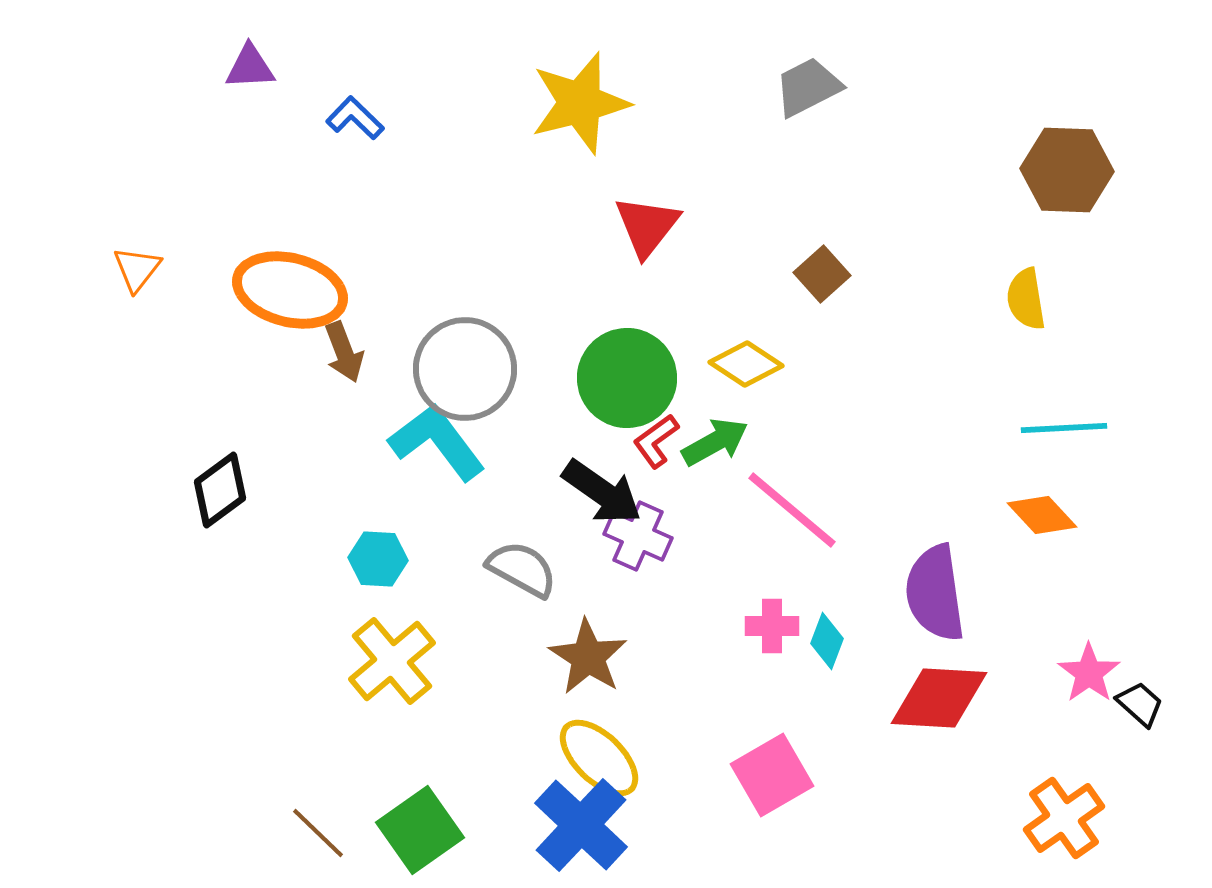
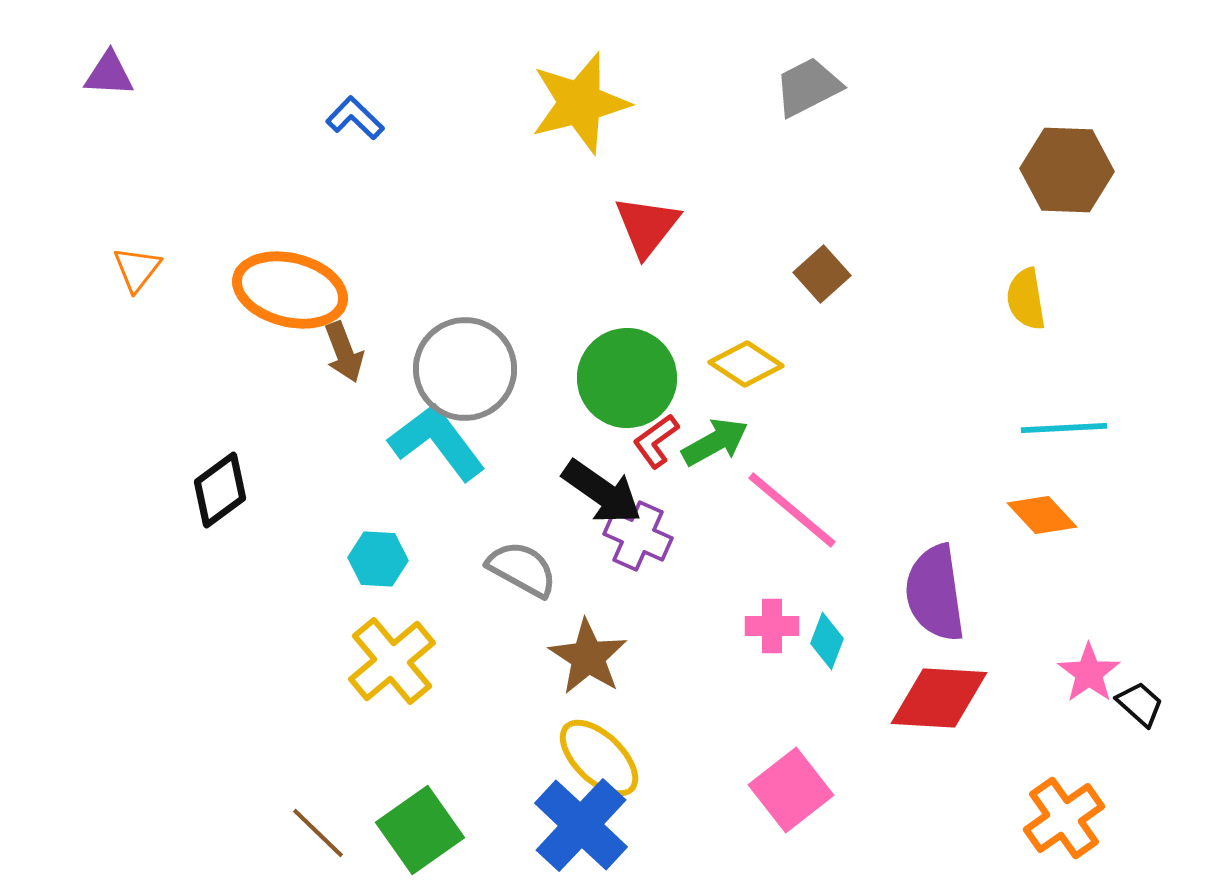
purple triangle: moved 141 px left, 7 px down; rotated 6 degrees clockwise
pink square: moved 19 px right, 15 px down; rotated 8 degrees counterclockwise
